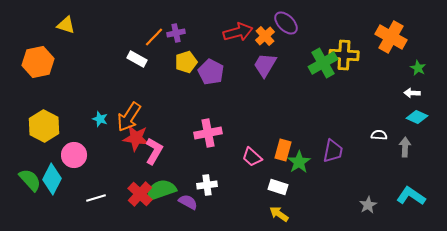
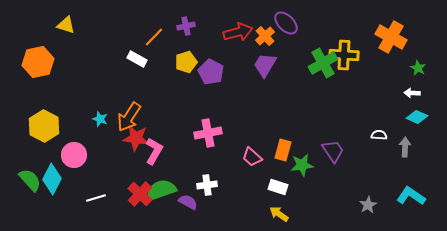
purple cross at (176, 33): moved 10 px right, 7 px up
purple trapezoid at (333, 151): rotated 45 degrees counterclockwise
green star at (299, 162): moved 3 px right, 3 px down; rotated 25 degrees clockwise
